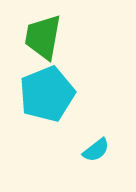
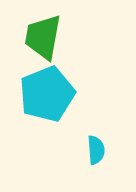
cyan semicircle: rotated 56 degrees counterclockwise
